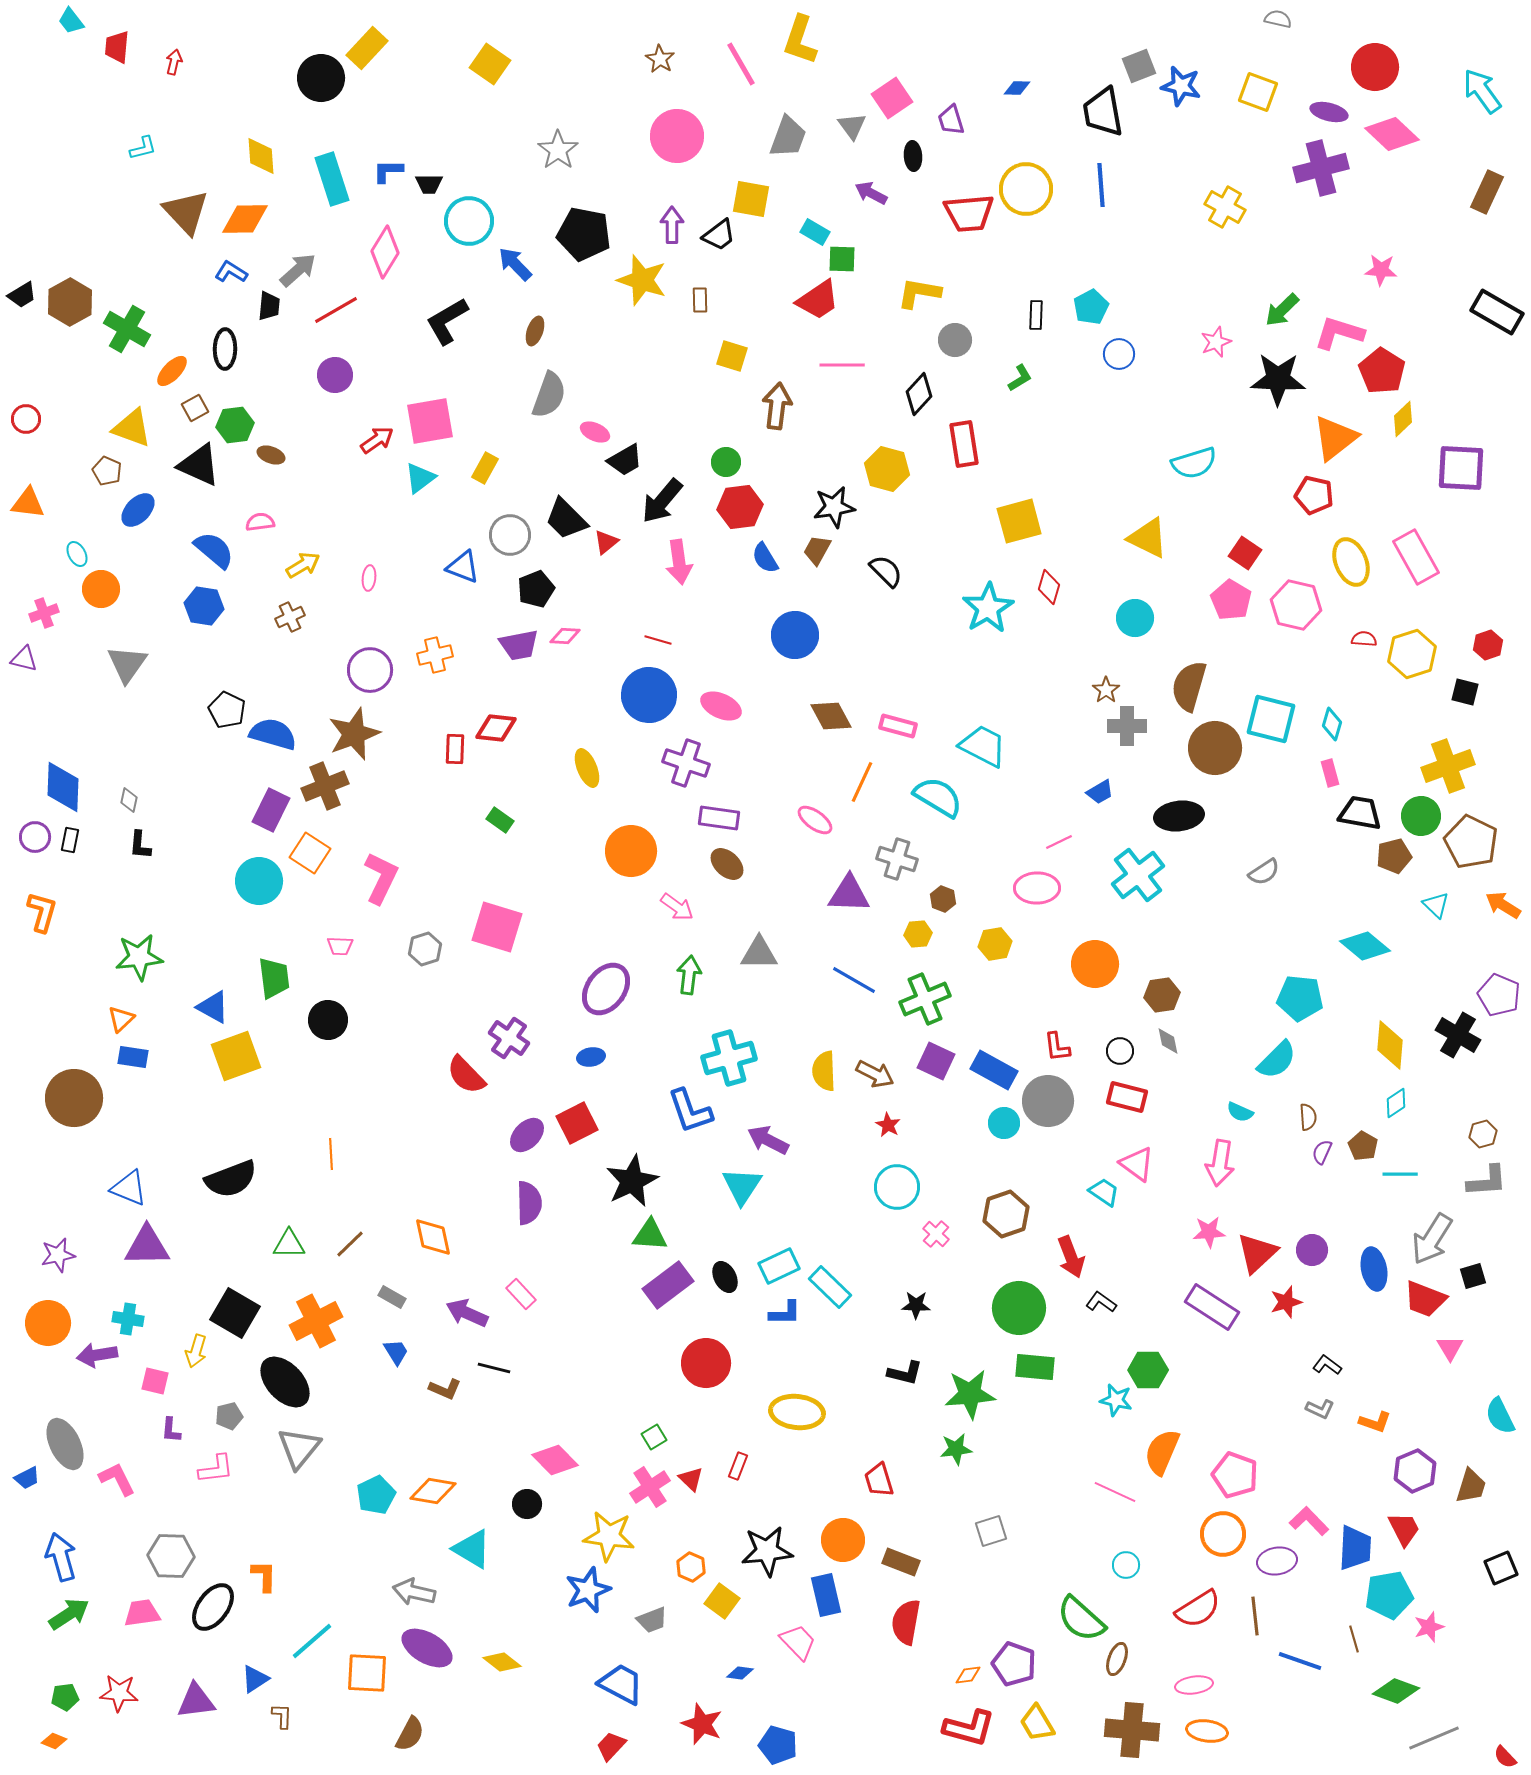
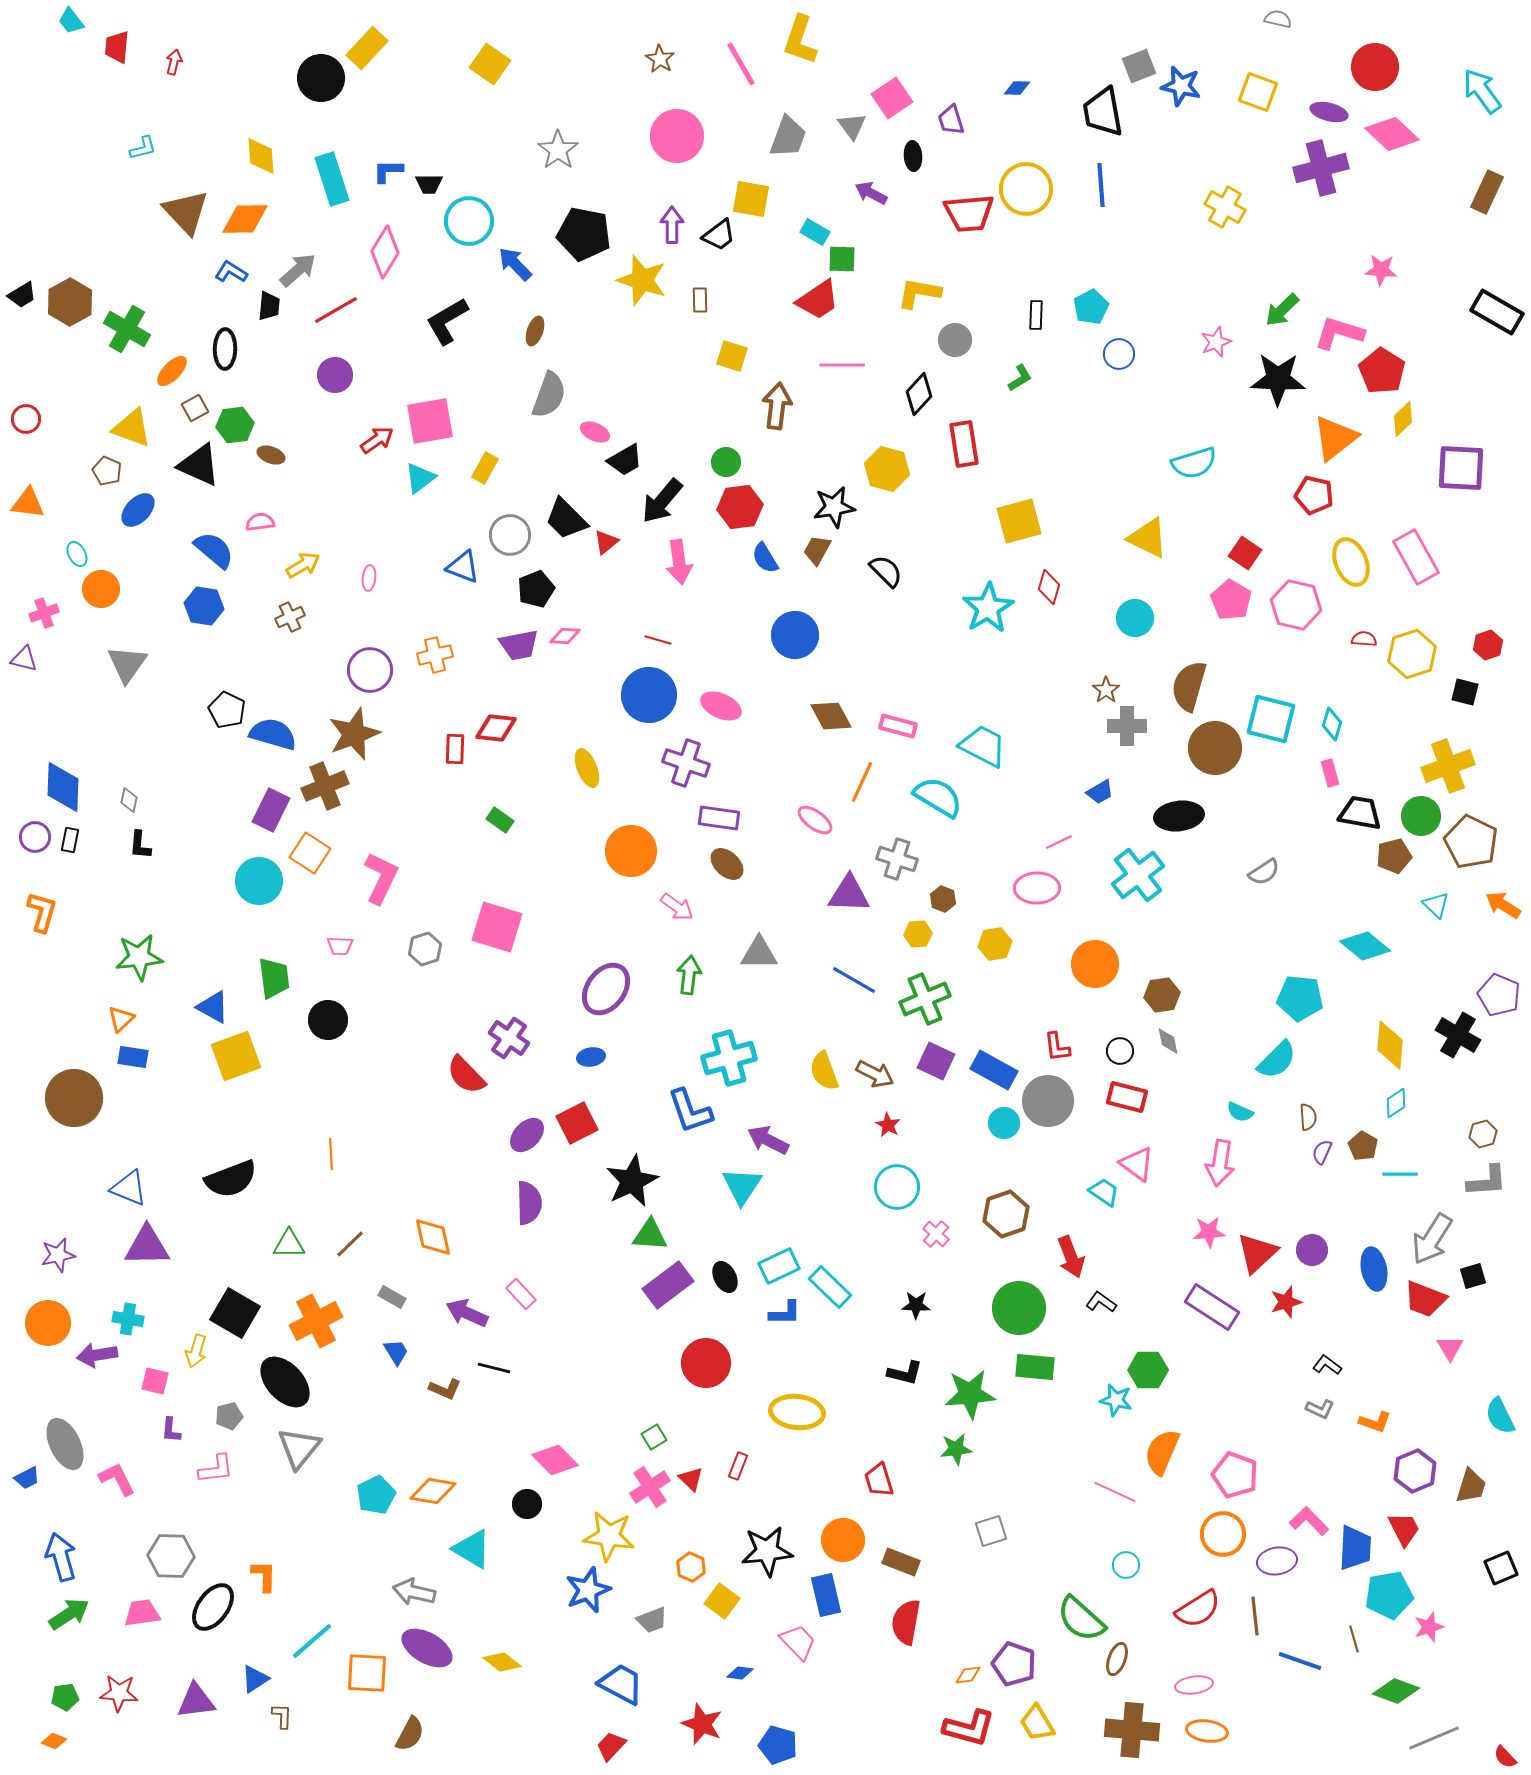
yellow semicircle at (824, 1071): rotated 18 degrees counterclockwise
